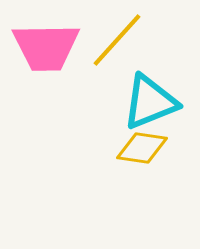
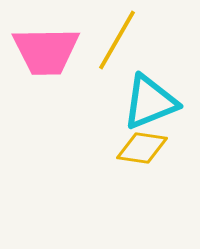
yellow line: rotated 12 degrees counterclockwise
pink trapezoid: moved 4 px down
